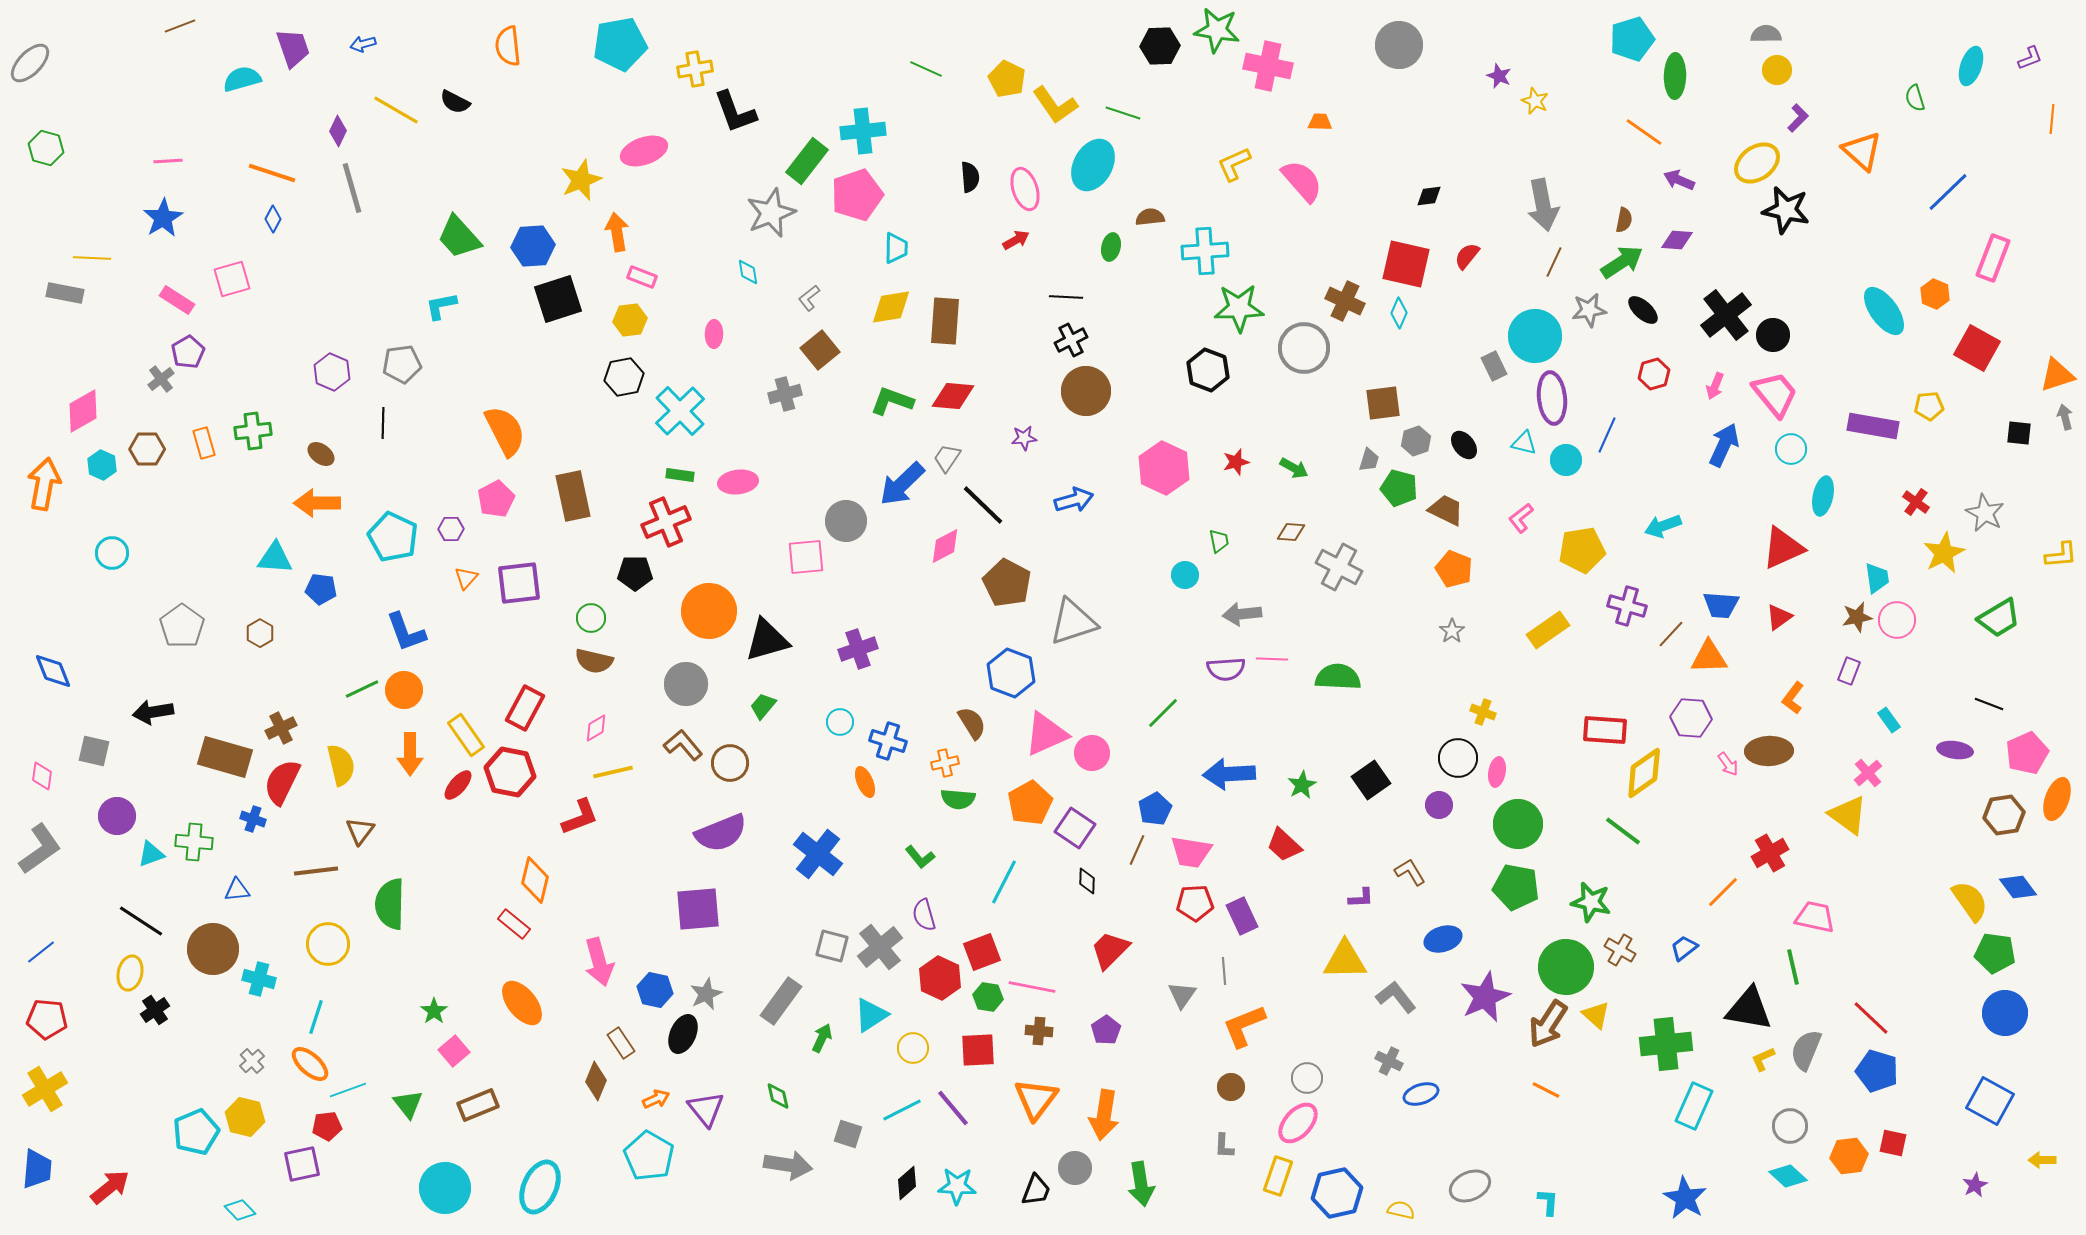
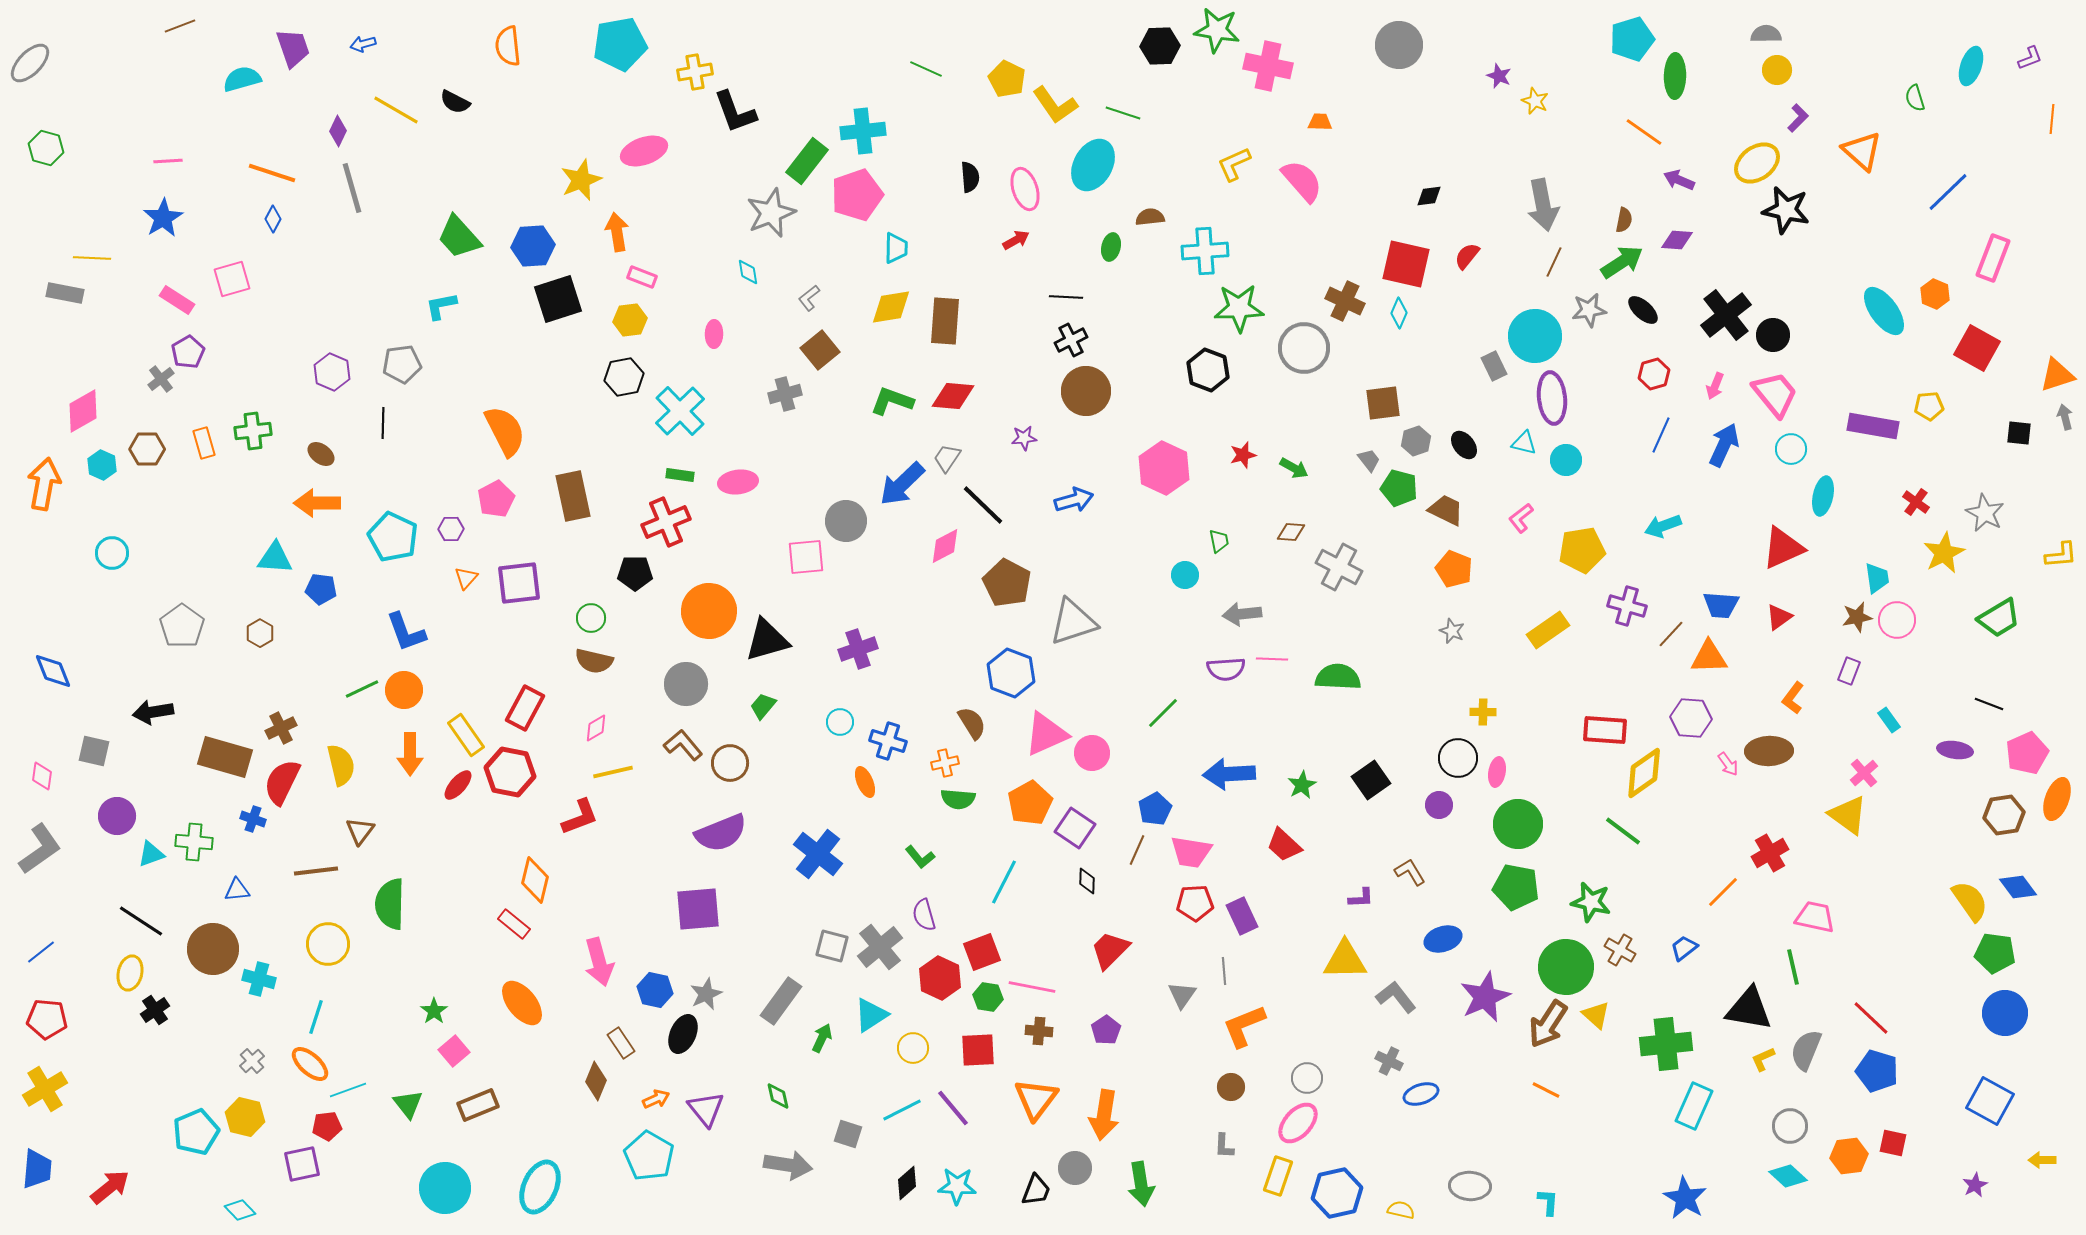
yellow cross at (695, 69): moved 3 px down
blue line at (1607, 435): moved 54 px right
gray trapezoid at (1369, 460): rotated 55 degrees counterclockwise
red star at (1236, 462): moved 7 px right, 7 px up
gray star at (1452, 631): rotated 15 degrees counterclockwise
yellow cross at (1483, 712): rotated 20 degrees counterclockwise
pink cross at (1868, 773): moved 4 px left
gray ellipse at (1470, 1186): rotated 27 degrees clockwise
